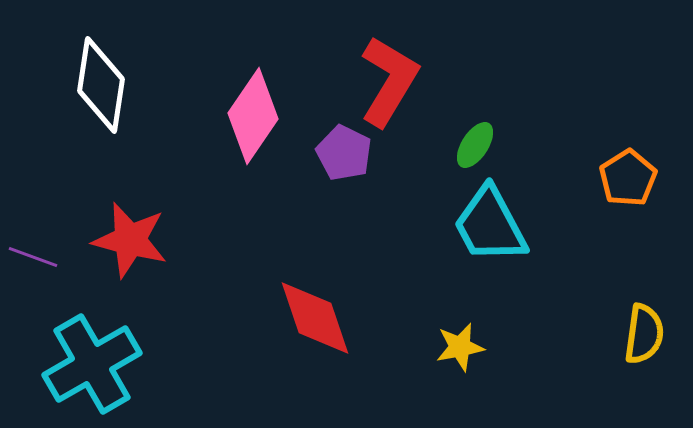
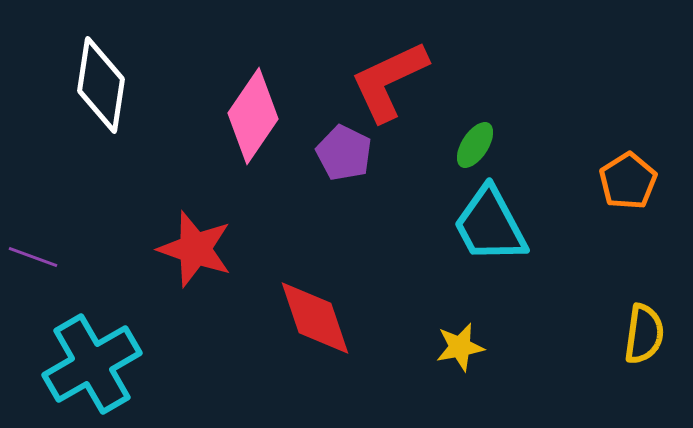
red L-shape: rotated 146 degrees counterclockwise
orange pentagon: moved 3 px down
red star: moved 65 px right, 9 px down; rotated 4 degrees clockwise
